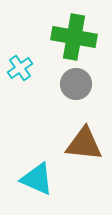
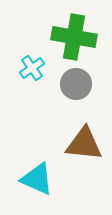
cyan cross: moved 12 px right
